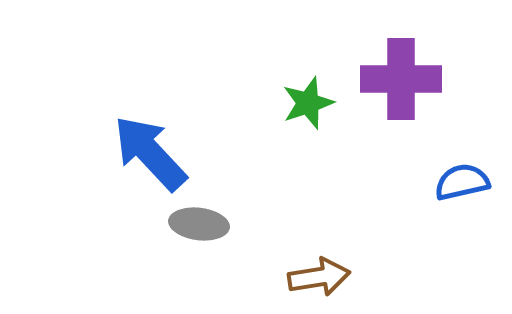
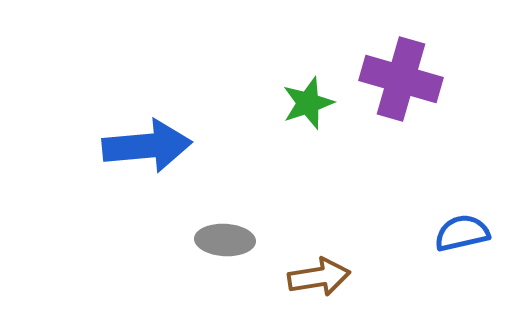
purple cross: rotated 16 degrees clockwise
blue arrow: moved 3 px left, 7 px up; rotated 128 degrees clockwise
blue semicircle: moved 51 px down
gray ellipse: moved 26 px right, 16 px down; rotated 4 degrees counterclockwise
